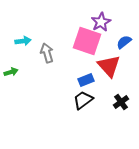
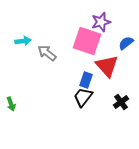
purple star: rotated 12 degrees clockwise
blue semicircle: moved 2 px right, 1 px down
gray arrow: rotated 36 degrees counterclockwise
red triangle: moved 2 px left
green arrow: moved 32 px down; rotated 88 degrees clockwise
blue rectangle: rotated 49 degrees counterclockwise
black trapezoid: moved 3 px up; rotated 15 degrees counterclockwise
